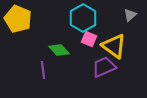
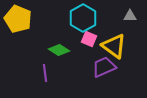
gray triangle: moved 1 px down; rotated 40 degrees clockwise
green diamond: rotated 15 degrees counterclockwise
purple line: moved 2 px right, 3 px down
